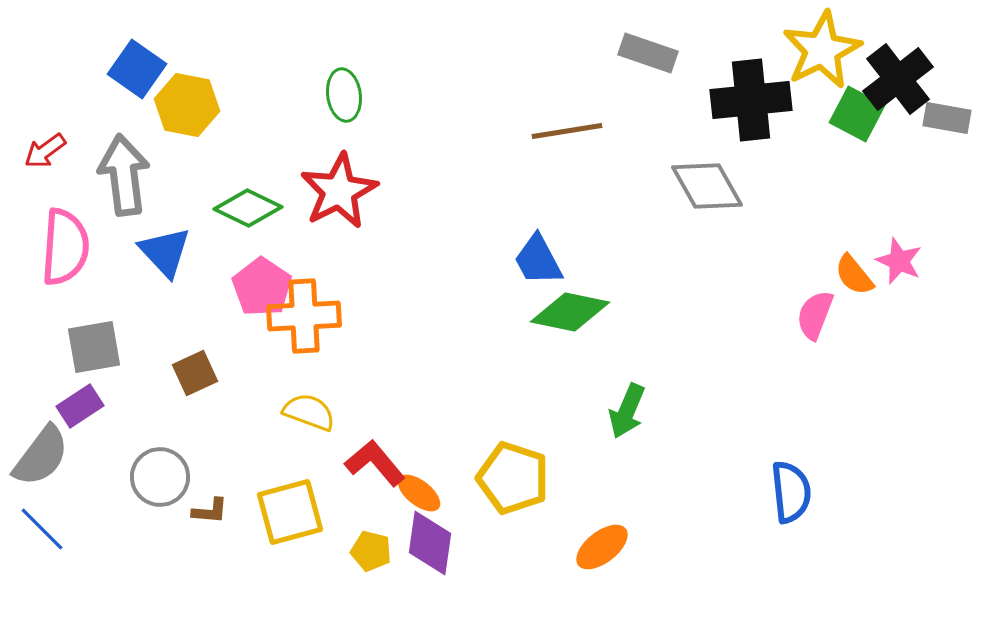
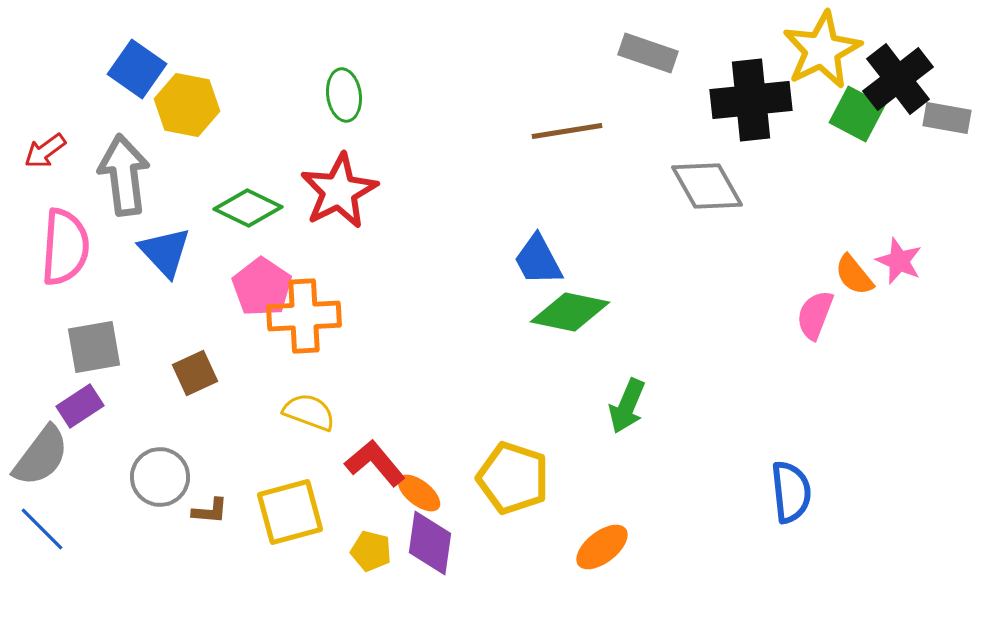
green arrow at (627, 411): moved 5 px up
